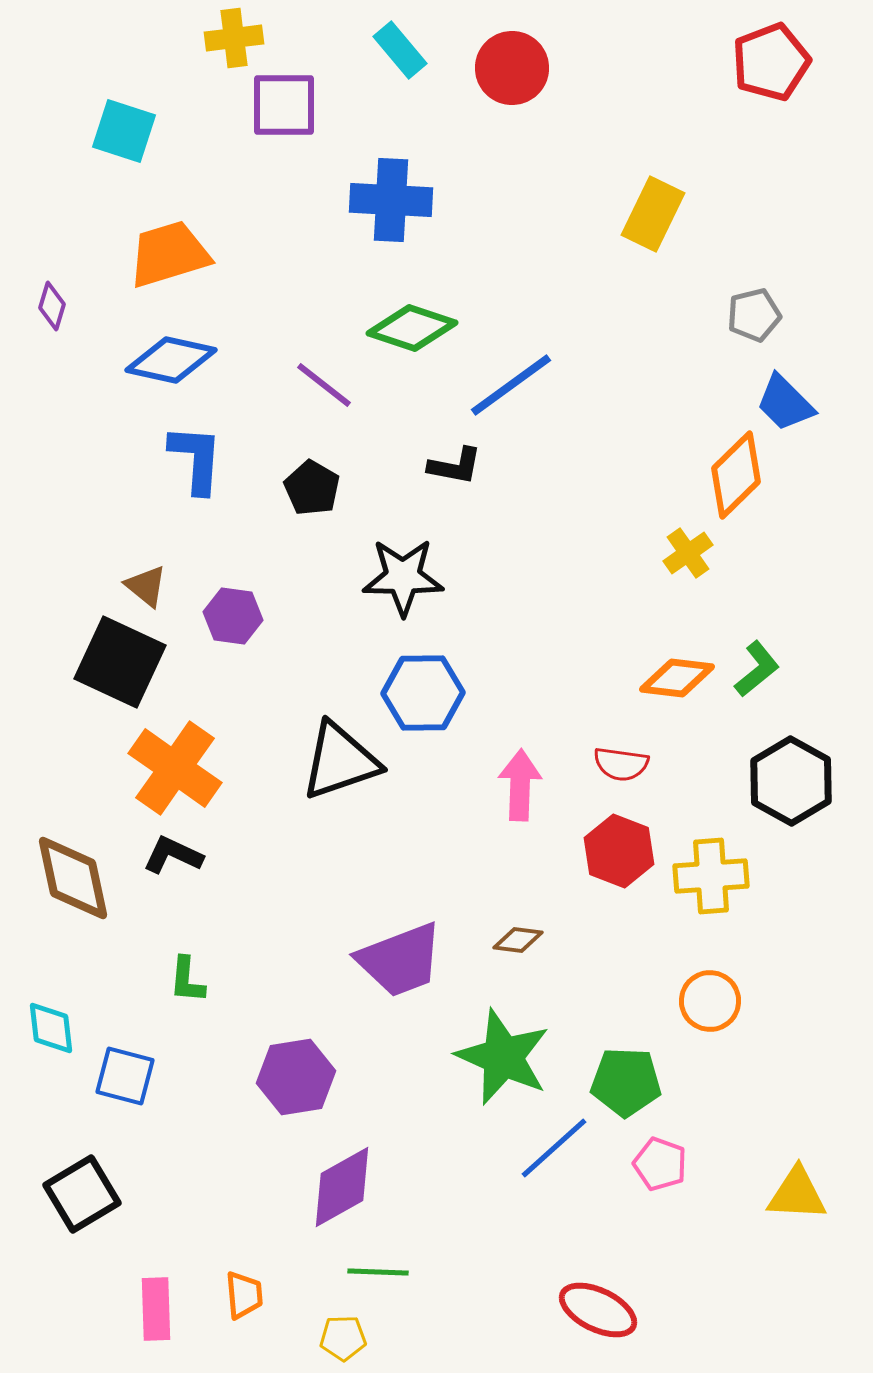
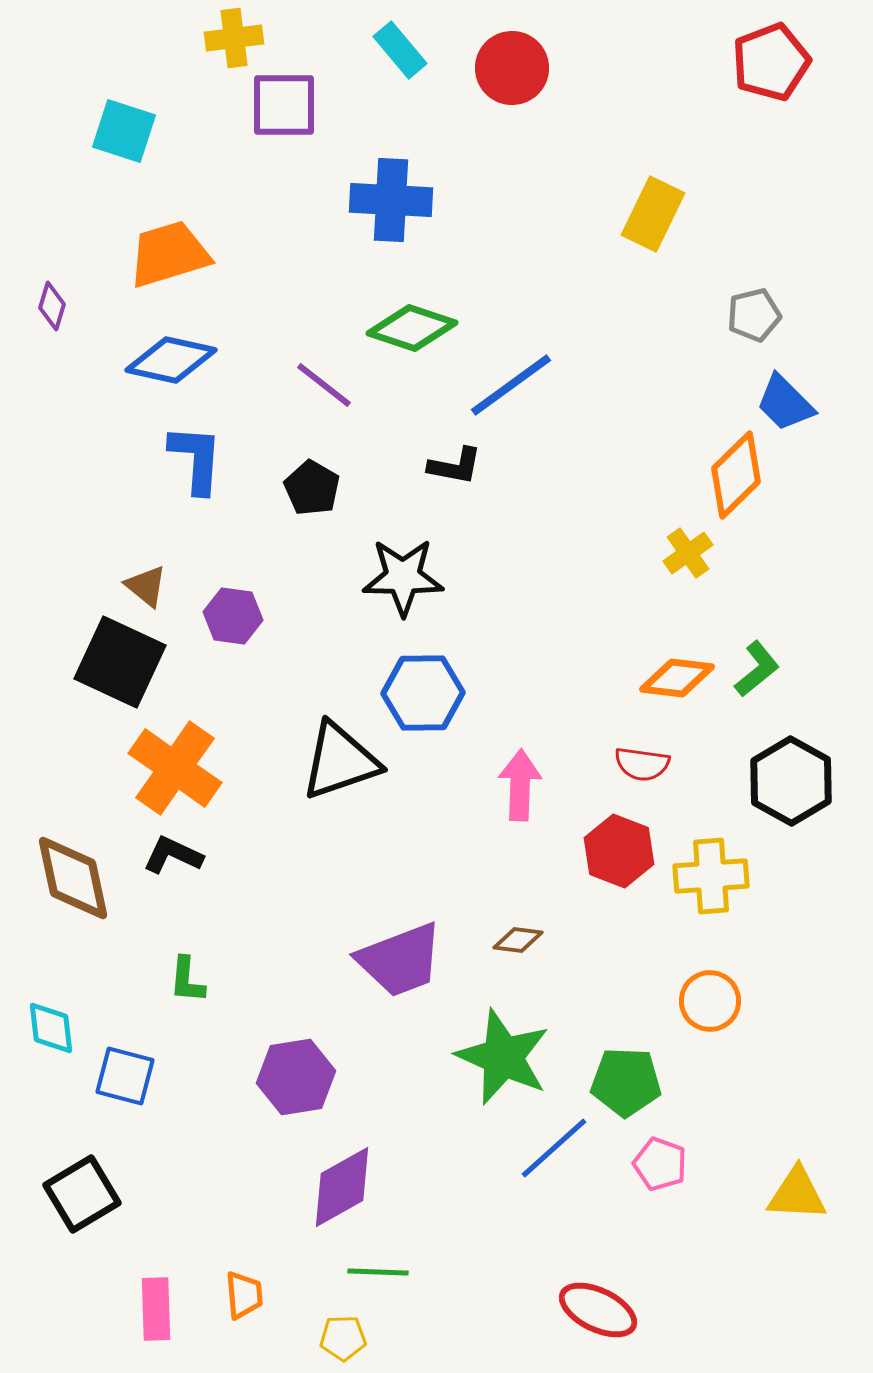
red semicircle at (621, 764): moved 21 px right
